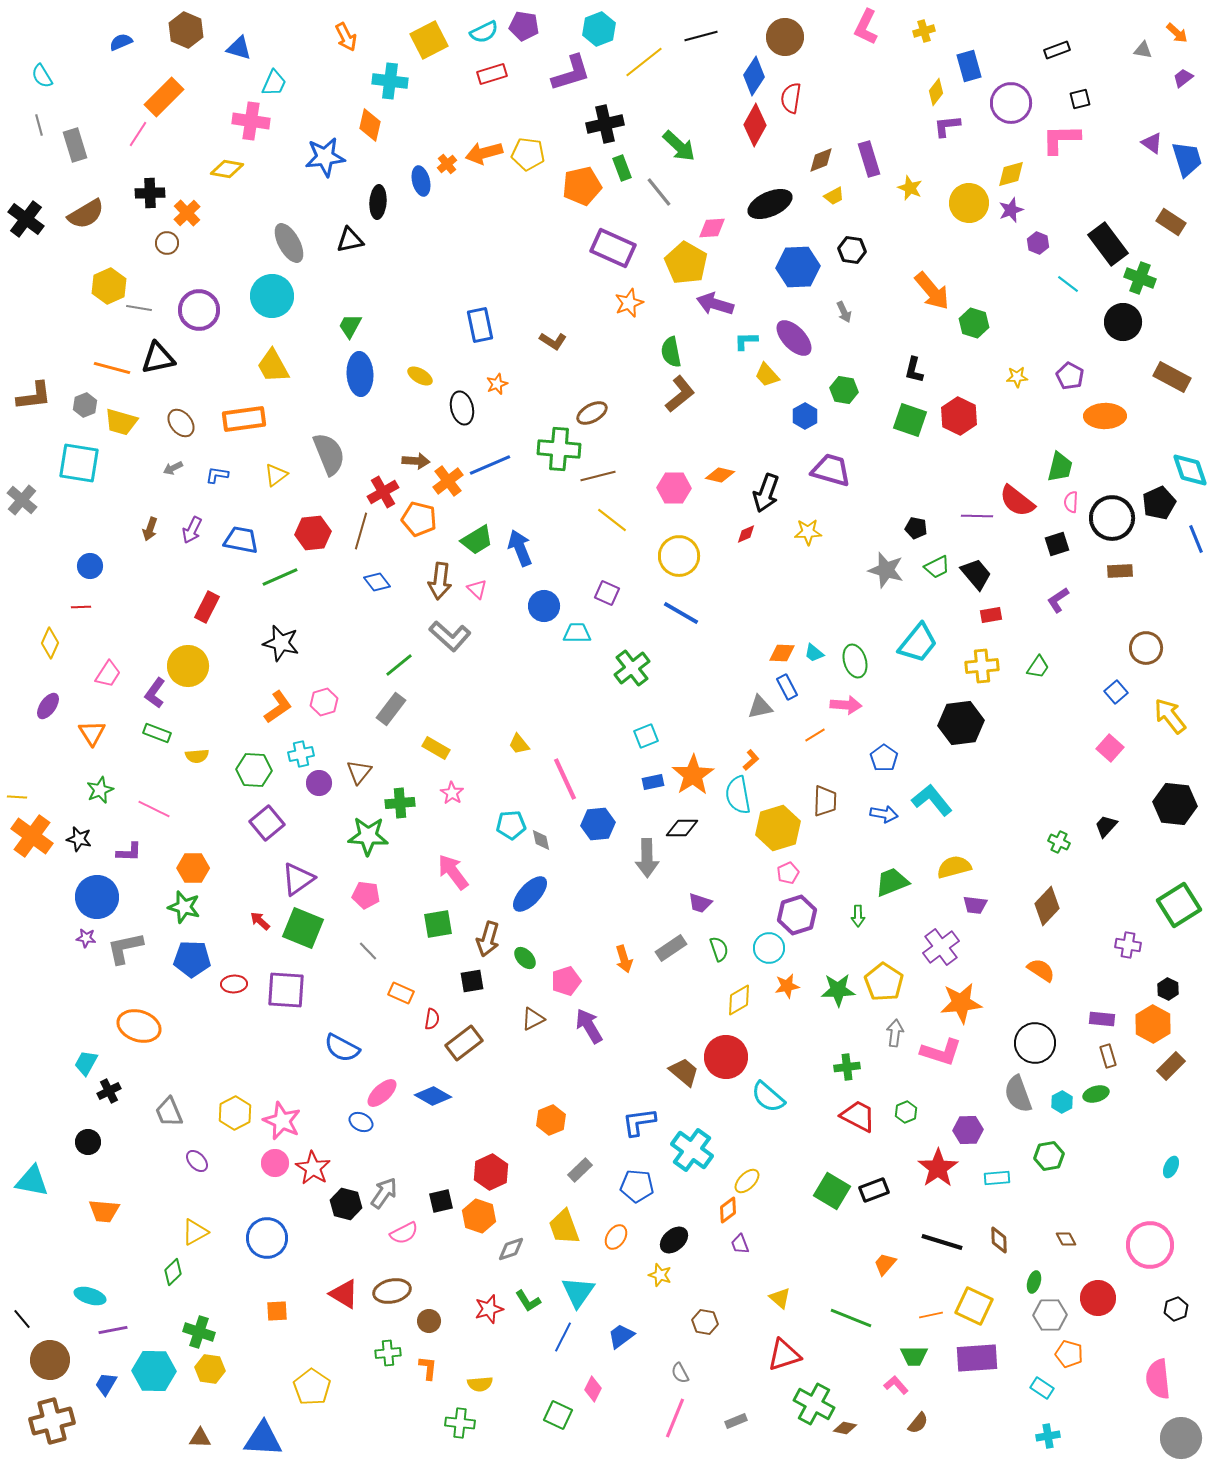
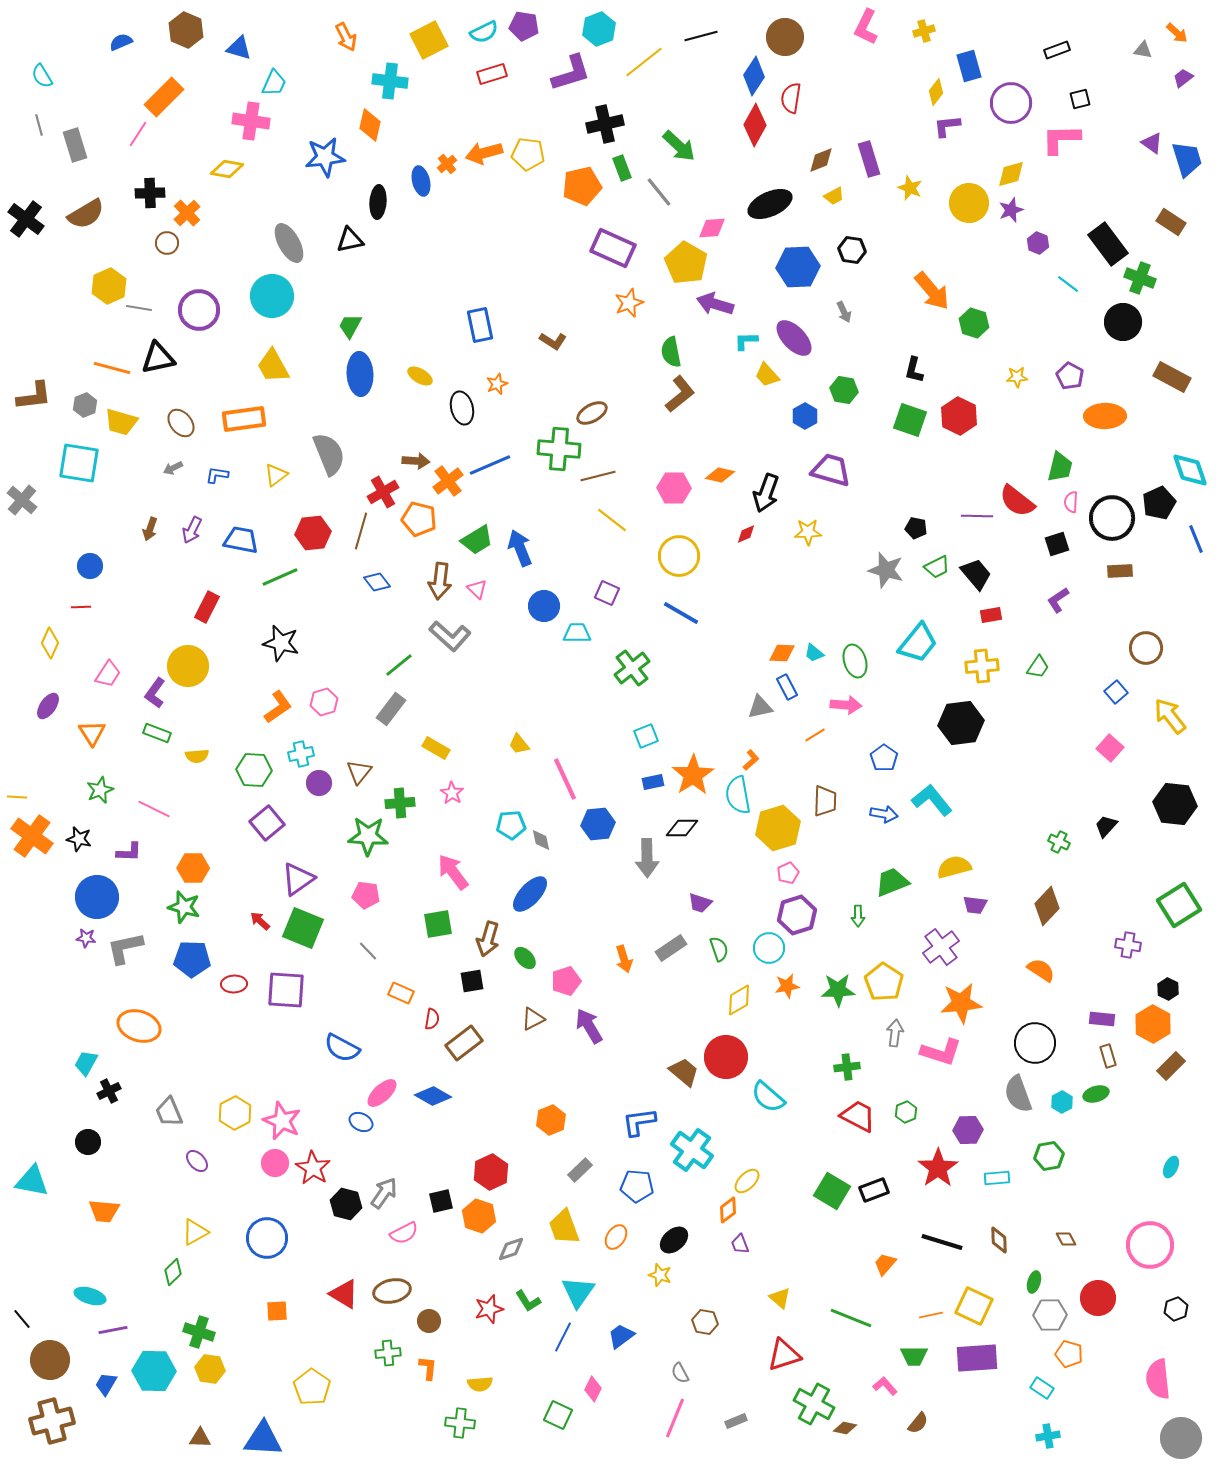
pink L-shape at (896, 1385): moved 11 px left, 1 px down
